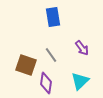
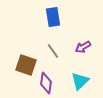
purple arrow: moved 1 px right, 1 px up; rotated 98 degrees clockwise
gray line: moved 2 px right, 4 px up
